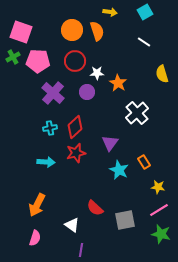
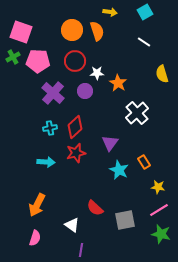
purple circle: moved 2 px left, 1 px up
